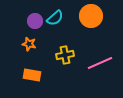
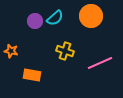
orange star: moved 18 px left, 7 px down
yellow cross: moved 4 px up; rotated 30 degrees clockwise
